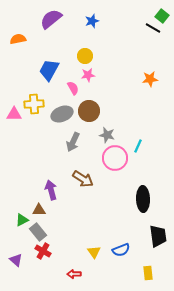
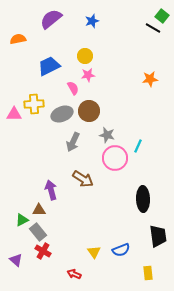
blue trapezoid: moved 4 px up; rotated 35 degrees clockwise
red arrow: rotated 24 degrees clockwise
